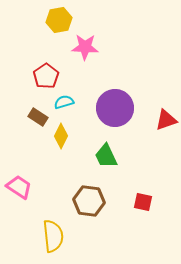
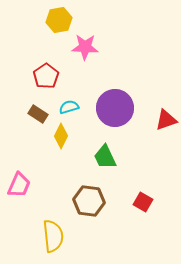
cyan semicircle: moved 5 px right, 5 px down
brown rectangle: moved 3 px up
green trapezoid: moved 1 px left, 1 px down
pink trapezoid: moved 2 px up; rotated 80 degrees clockwise
red square: rotated 18 degrees clockwise
